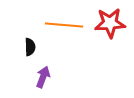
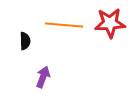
black semicircle: moved 5 px left, 6 px up
